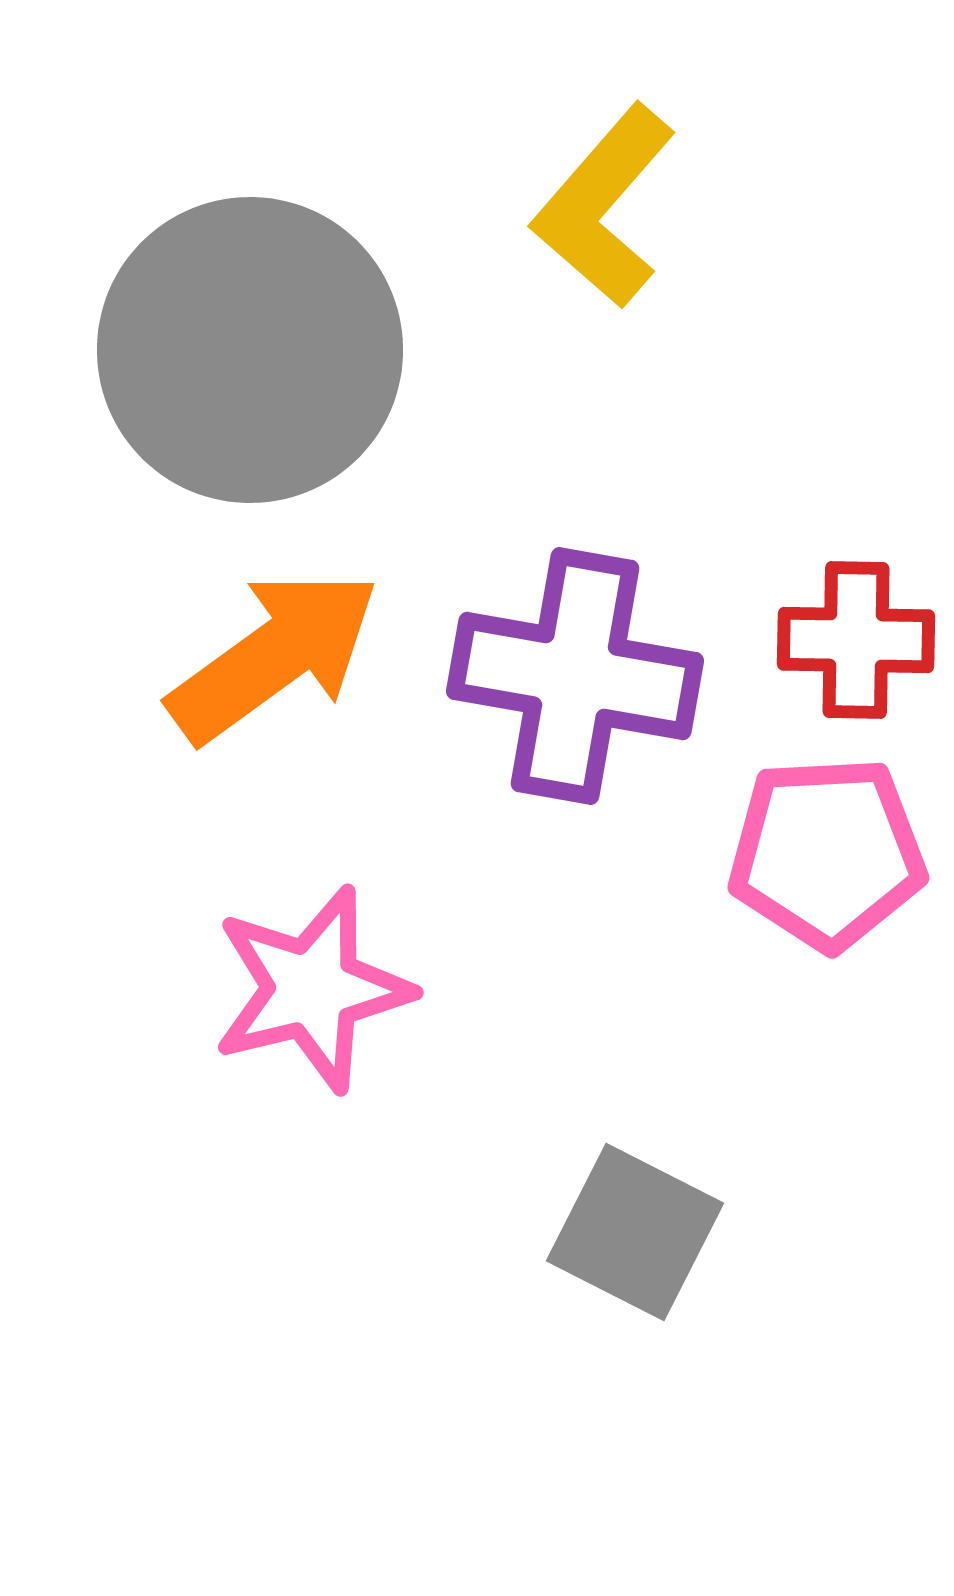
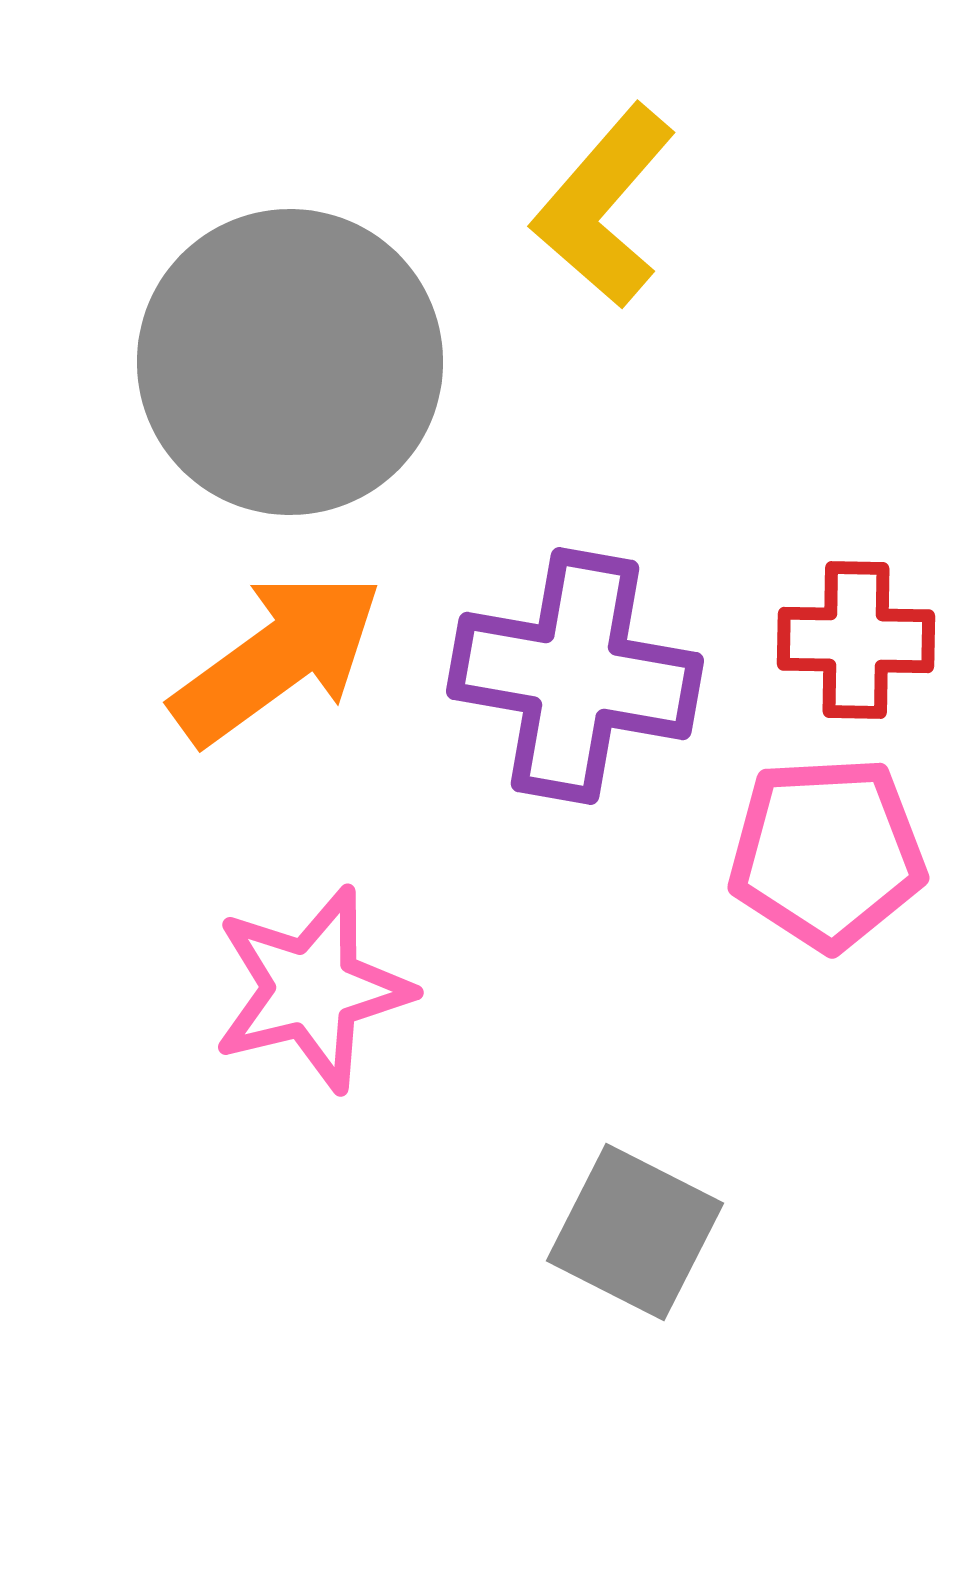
gray circle: moved 40 px right, 12 px down
orange arrow: moved 3 px right, 2 px down
